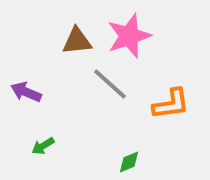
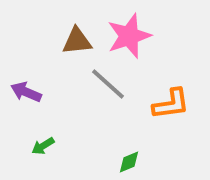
gray line: moved 2 px left
